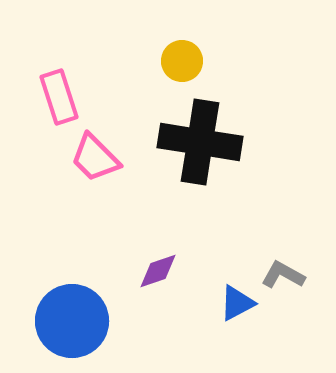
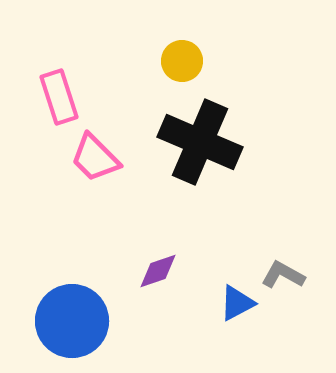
black cross: rotated 14 degrees clockwise
